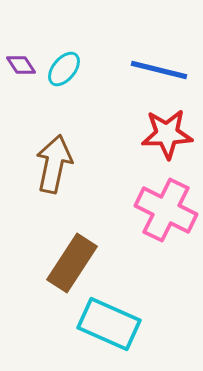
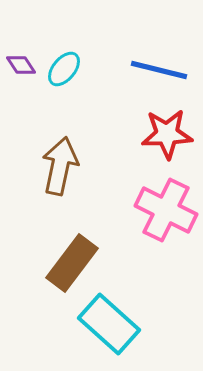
brown arrow: moved 6 px right, 2 px down
brown rectangle: rotated 4 degrees clockwise
cyan rectangle: rotated 18 degrees clockwise
